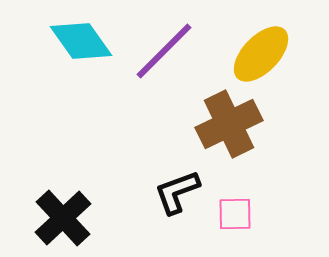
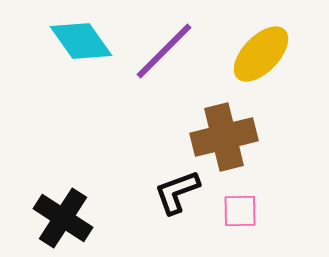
brown cross: moved 5 px left, 13 px down; rotated 12 degrees clockwise
pink square: moved 5 px right, 3 px up
black cross: rotated 14 degrees counterclockwise
